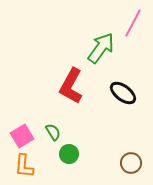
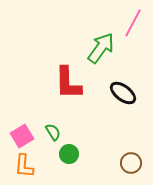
red L-shape: moved 3 px left, 3 px up; rotated 30 degrees counterclockwise
